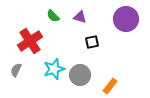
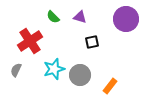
green semicircle: moved 1 px down
